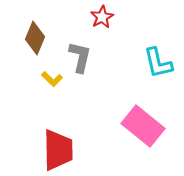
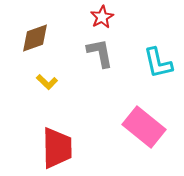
brown diamond: rotated 48 degrees clockwise
gray L-shape: moved 20 px right, 4 px up; rotated 24 degrees counterclockwise
yellow L-shape: moved 5 px left, 3 px down
pink rectangle: moved 1 px right, 1 px down
red trapezoid: moved 1 px left, 2 px up
